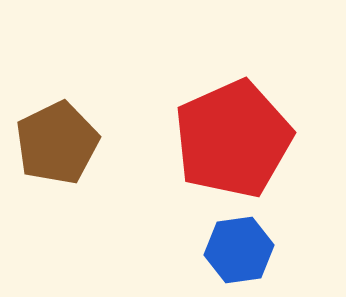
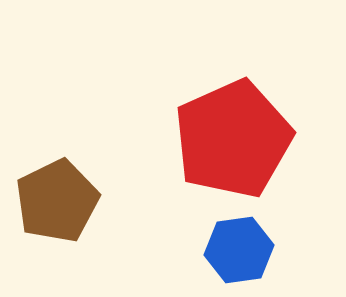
brown pentagon: moved 58 px down
